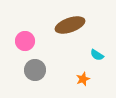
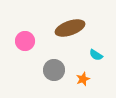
brown ellipse: moved 3 px down
cyan semicircle: moved 1 px left
gray circle: moved 19 px right
